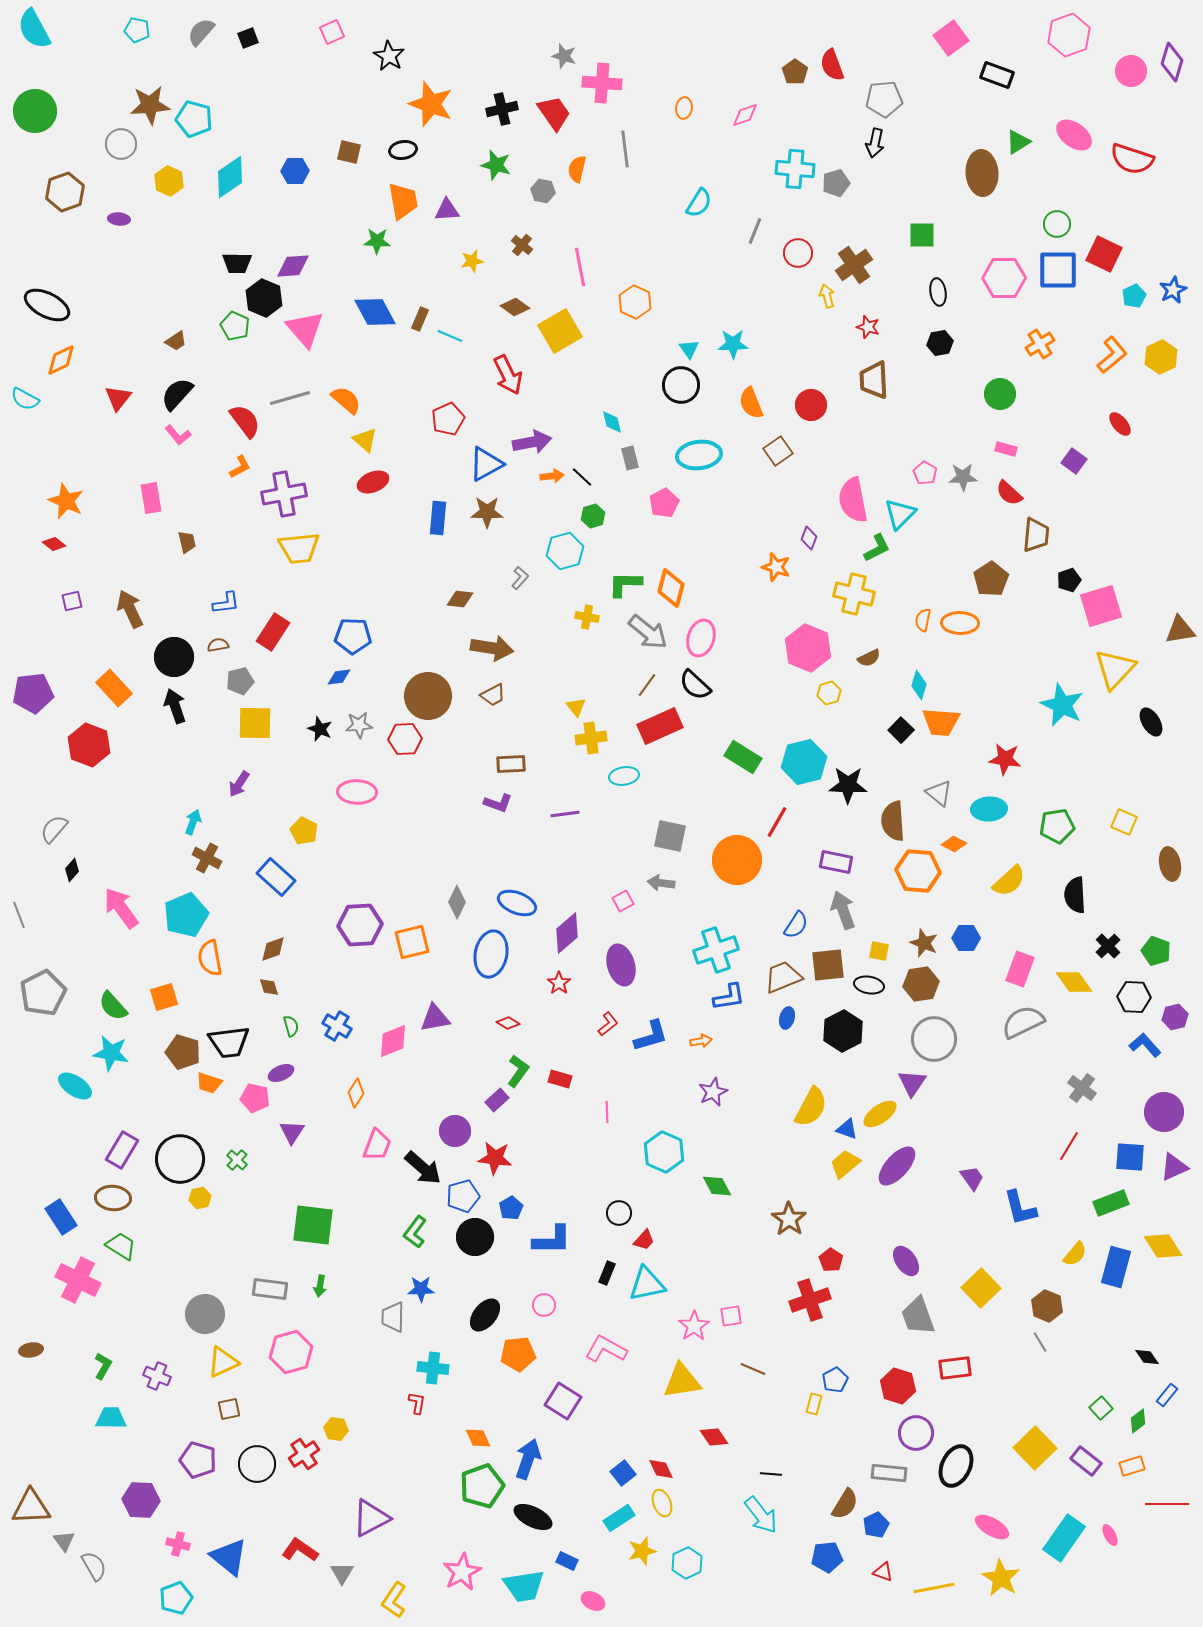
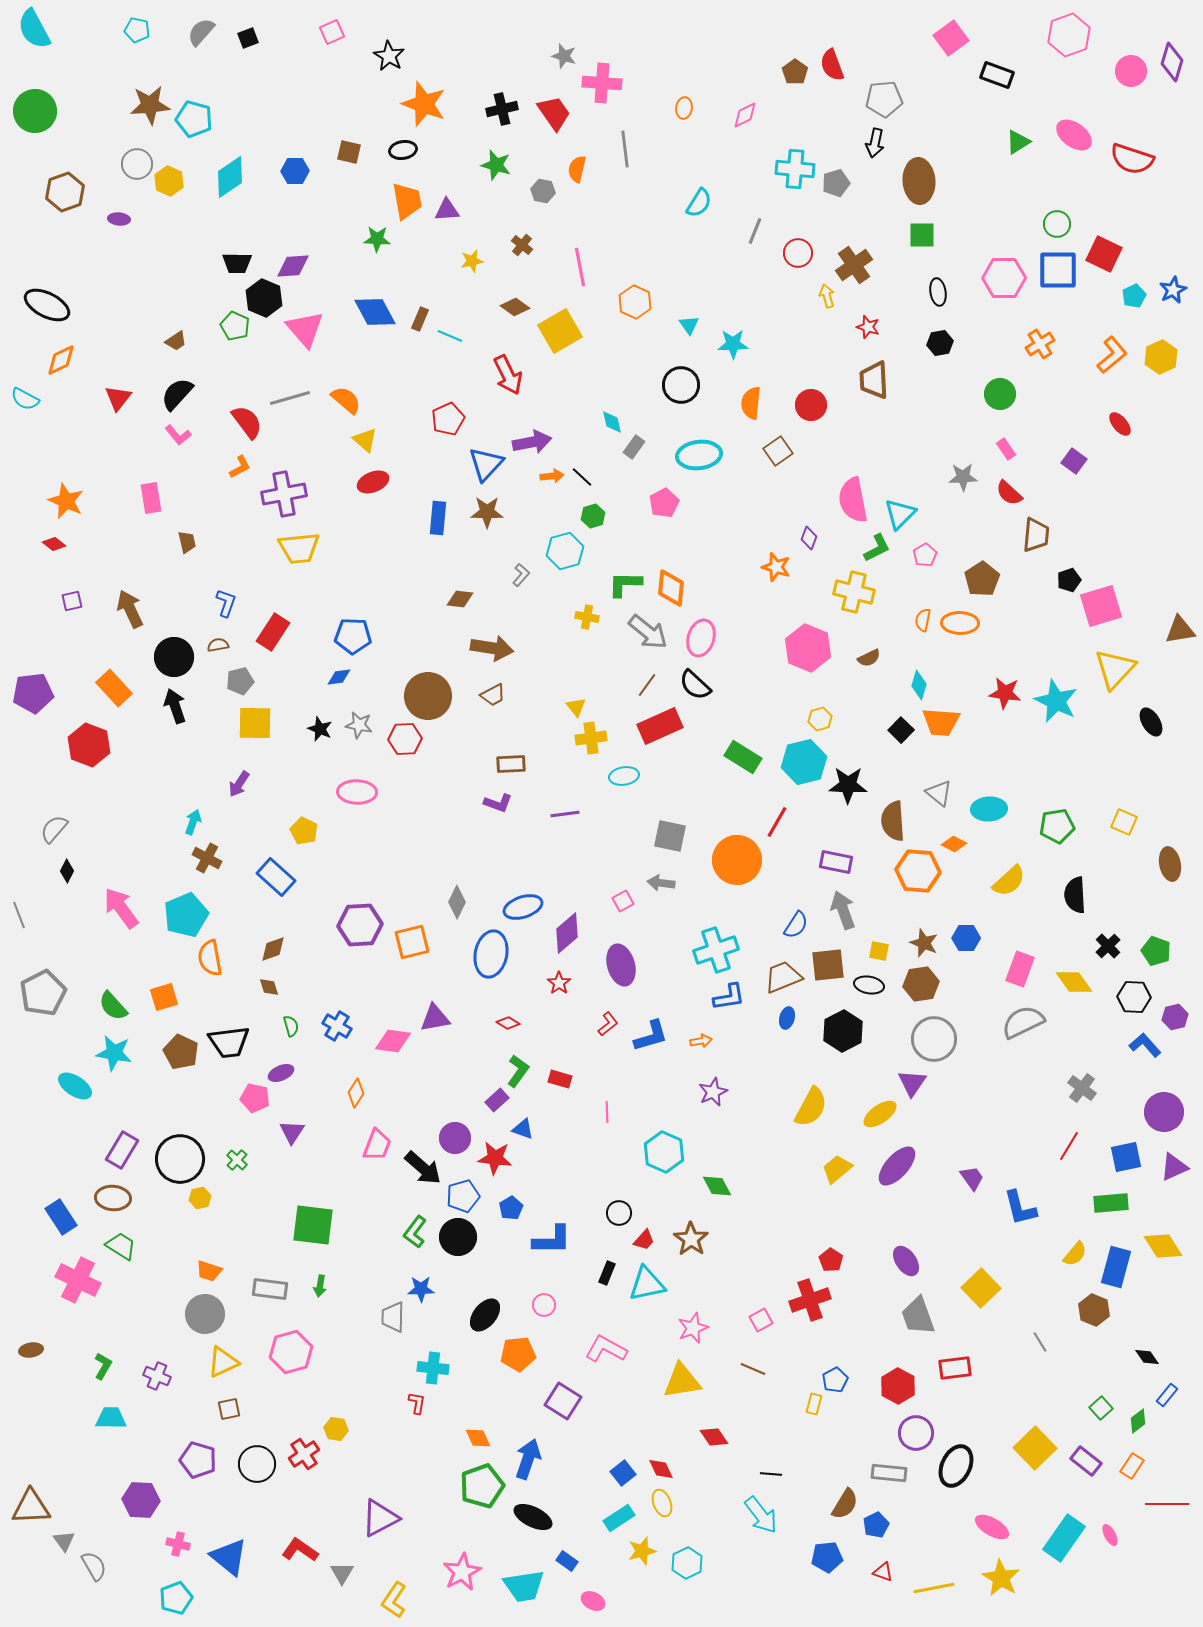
orange star at (431, 104): moved 7 px left
pink diamond at (745, 115): rotated 8 degrees counterclockwise
gray circle at (121, 144): moved 16 px right, 20 px down
brown ellipse at (982, 173): moved 63 px left, 8 px down
orange trapezoid at (403, 201): moved 4 px right
green star at (377, 241): moved 2 px up
cyan triangle at (689, 349): moved 24 px up
orange semicircle at (751, 403): rotated 28 degrees clockwise
red semicircle at (245, 421): moved 2 px right, 1 px down
pink rectangle at (1006, 449): rotated 40 degrees clockwise
gray rectangle at (630, 458): moved 4 px right, 11 px up; rotated 50 degrees clockwise
blue triangle at (486, 464): rotated 18 degrees counterclockwise
pink pentagon at (925, 473): moved 82 px down; rotated 10 degrees clockwise
gray L-shape at (520, 578): moved 1 px right, 3 px up
brown pentagon at (991, 579): moved 9 px left
orange diamond at (671, 588): rotated 9 degrees counterclockwise
yellow cross at (854, 594): moved 2 px up
blue L-shape at (226, 603): rotated 64 degrees counterclockwise
yellow hexagon at (829, 693): moved 9 px left, 26 px down
cyan star at (1062, 705): moved 6 px left, 4 px up
gray star at (359, 725): rotated 16 degrees clockwise
red star at (1005, 759): moved 66 px up
black diamond at (72, 870): moved 5 px left, 1 px down; rotated 15 degrees counterclockwise
blue ellipse at (517, 903): moved 6 px right, 4 px down; rotated 39 degrees counterclockwise
pink diamond at (393, 1041): rotated 30 degrees clockwise
brown pentagon at (183, 1052): moved 2 px left; rotated 8 degrees clockwise
cyan star at (111, 1053): moved 3 px right
orange trapezoid at (209, 1083): moved 188 px down
blue triangle at (847, 1129): moved 324 px left
purple circle at (455, 1131): moved 7 px down
blue square at (1130, 1157): moved 4 px left; rotated 16 degrees counterclockwise
yellow trapezoid at (845, 1164): moved 8 px left, 5 px down
green rectangle at (1111, 1203): rotated 16 degrees clockwise
brown star at (789, 1219): moved 98 px left, 20 px down
black circle at (475, 1237): moved 17 px left
brown hexagon at (1047, 1306): moved 47 px right, 4 px down
pink square at (731, 1316): moved 30 px right, 4 px down; rotated 20 degrees counterclockwise
pink star at (694, 1326): moved 1 px left, 2 px down; rotated 12 degrees clockwise
red hexagon at (898, 1386): rotated 12 degrees clockwise
orange rectangle at (1132, 1466): rotated 40 degrees counterclockwise
purple triangle at (371, 1518): moved 9 px right
blue rectangle at (567, 1561): rotated 10 degrees clockwise
